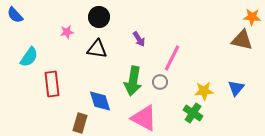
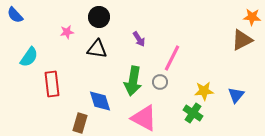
brown triangle: rotated 40 degrees counterclockwise
blue triangle: moved 7 px down
